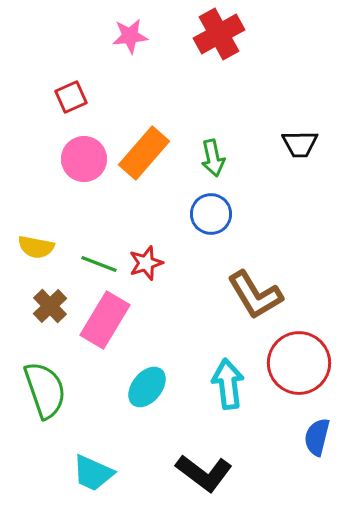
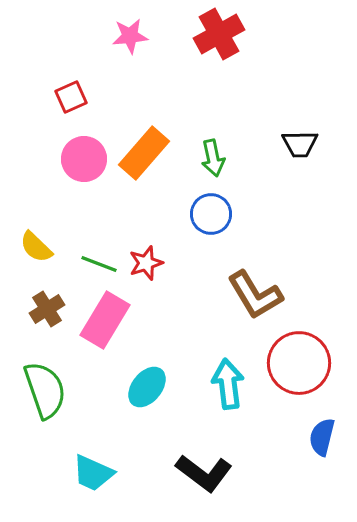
yellow semicircle: rotated 33 degrees clockwise
brown cross: moved 3 px left, 3 px down; rotated 12 degrees clockwise
blue semicircle: moved 5 px right
